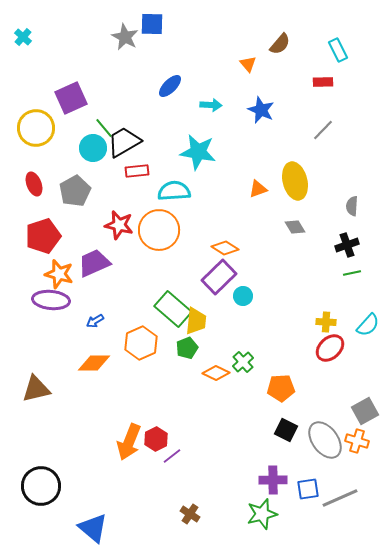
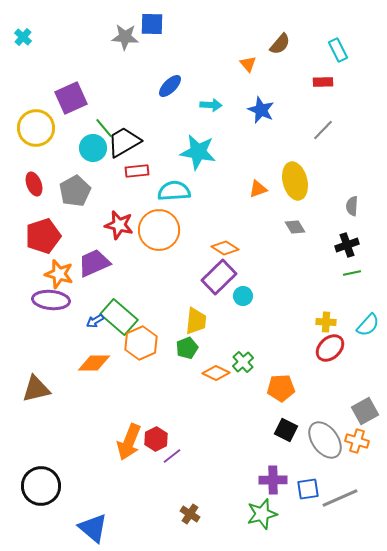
gray star at (125, 37): rotated 24 degrees counterclockwise
green rectangle at (173, 309): moved 54 px left, 8 px down
